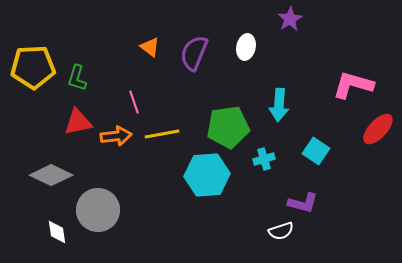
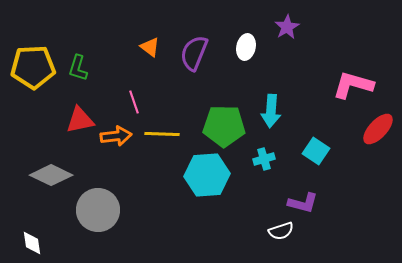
purple star: moved 3 px left, 8 px down
green L-shape: moved 1 px right, 10 px up
cyan arrow: moved 8 px left, 6 px down
red triangle: moved 2 px right, 2 px up
green pentagon: moved 4 px left, 1 px up; rotated 9 degrees clockwise
yellow line: rotated 12 degrees clockwise
white diamond: moved 25 px left, 11 px down
